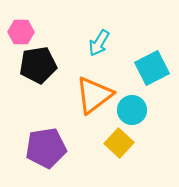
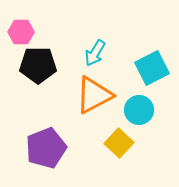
cyan arrow: moved 4 px left, 10 px down
black pentagon: rotated 9 degrees clockwise
orange triangle: rotated 9 degrees clockwise
cyan circle: moved 7 px right
purple pentagon: rotated 12 degrees counterclockwise
